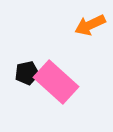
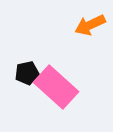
pink rectangle: moved 5 px down
